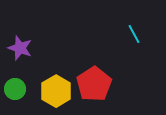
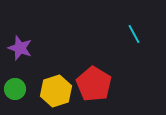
red pentagon: rotated 8 degrees counterclockwise
yellow hexagon: rotated 12 degrees clockwise
